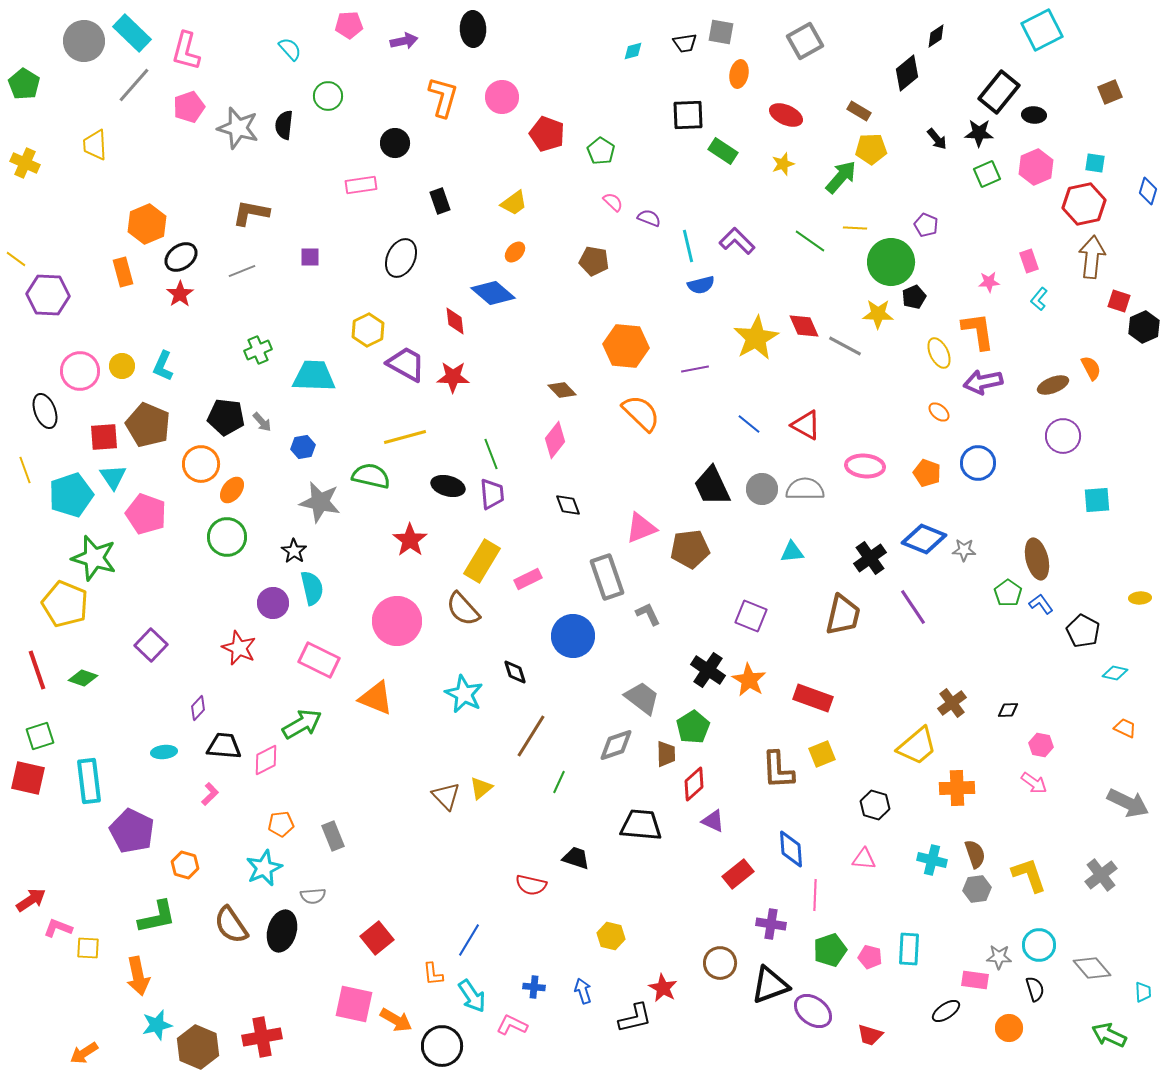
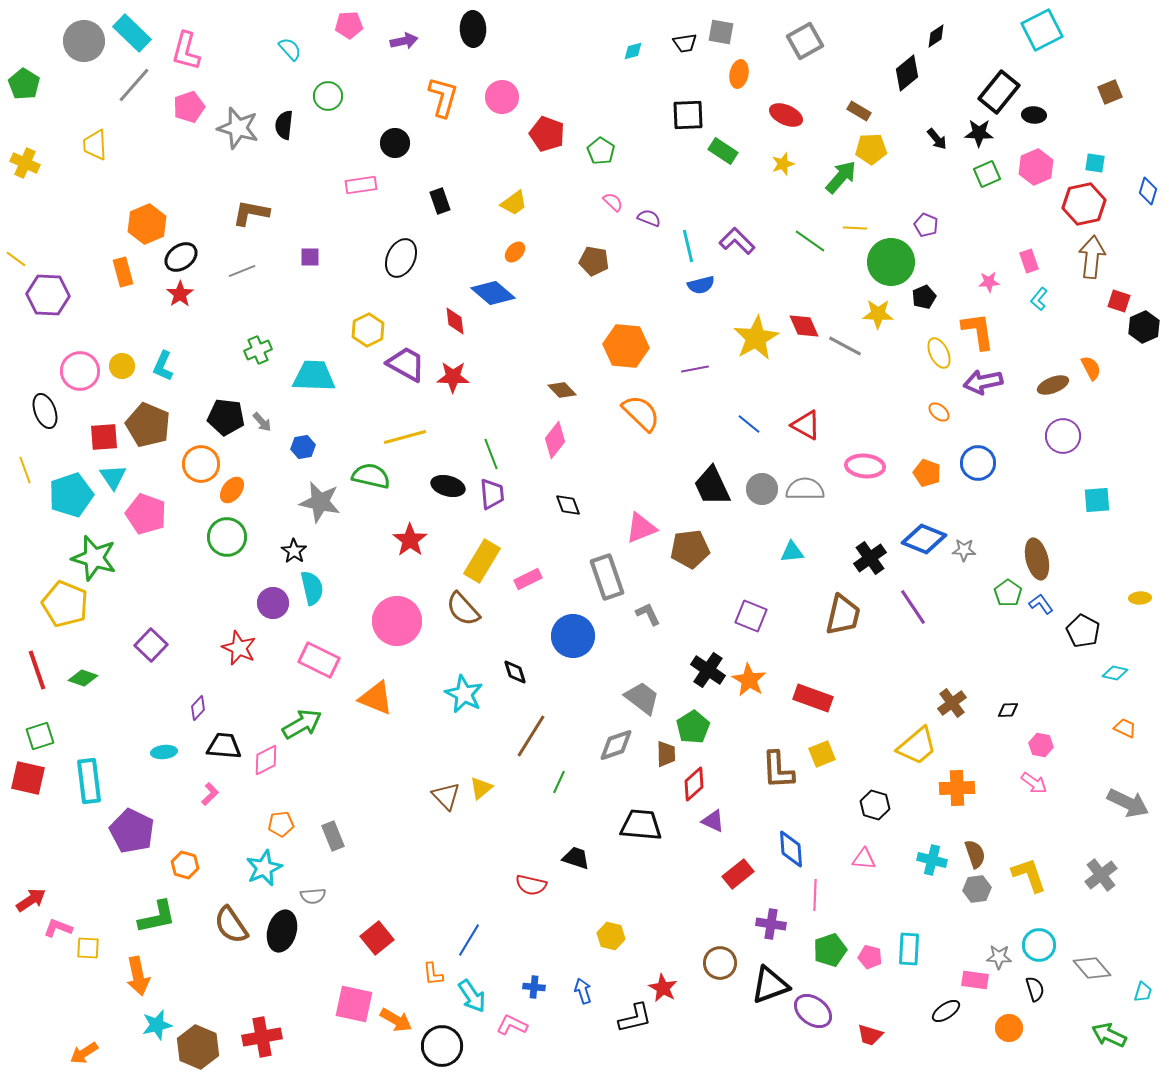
black pentagon at (914, 297): moved 10 px right
cyan trapezoid at (1143, 992): rotated 20 degrees clockwise
